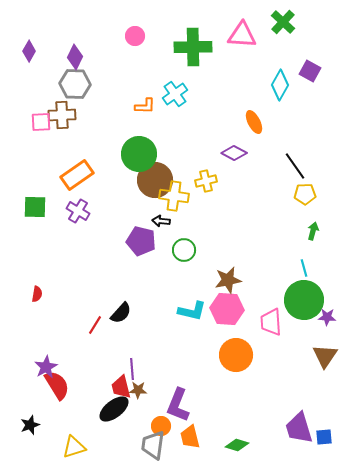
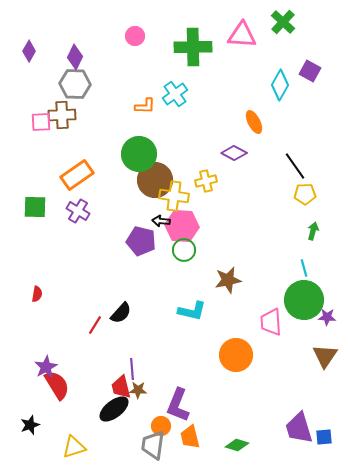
pink hexagon at (227, 309): moved 45 px left, 83 px up
